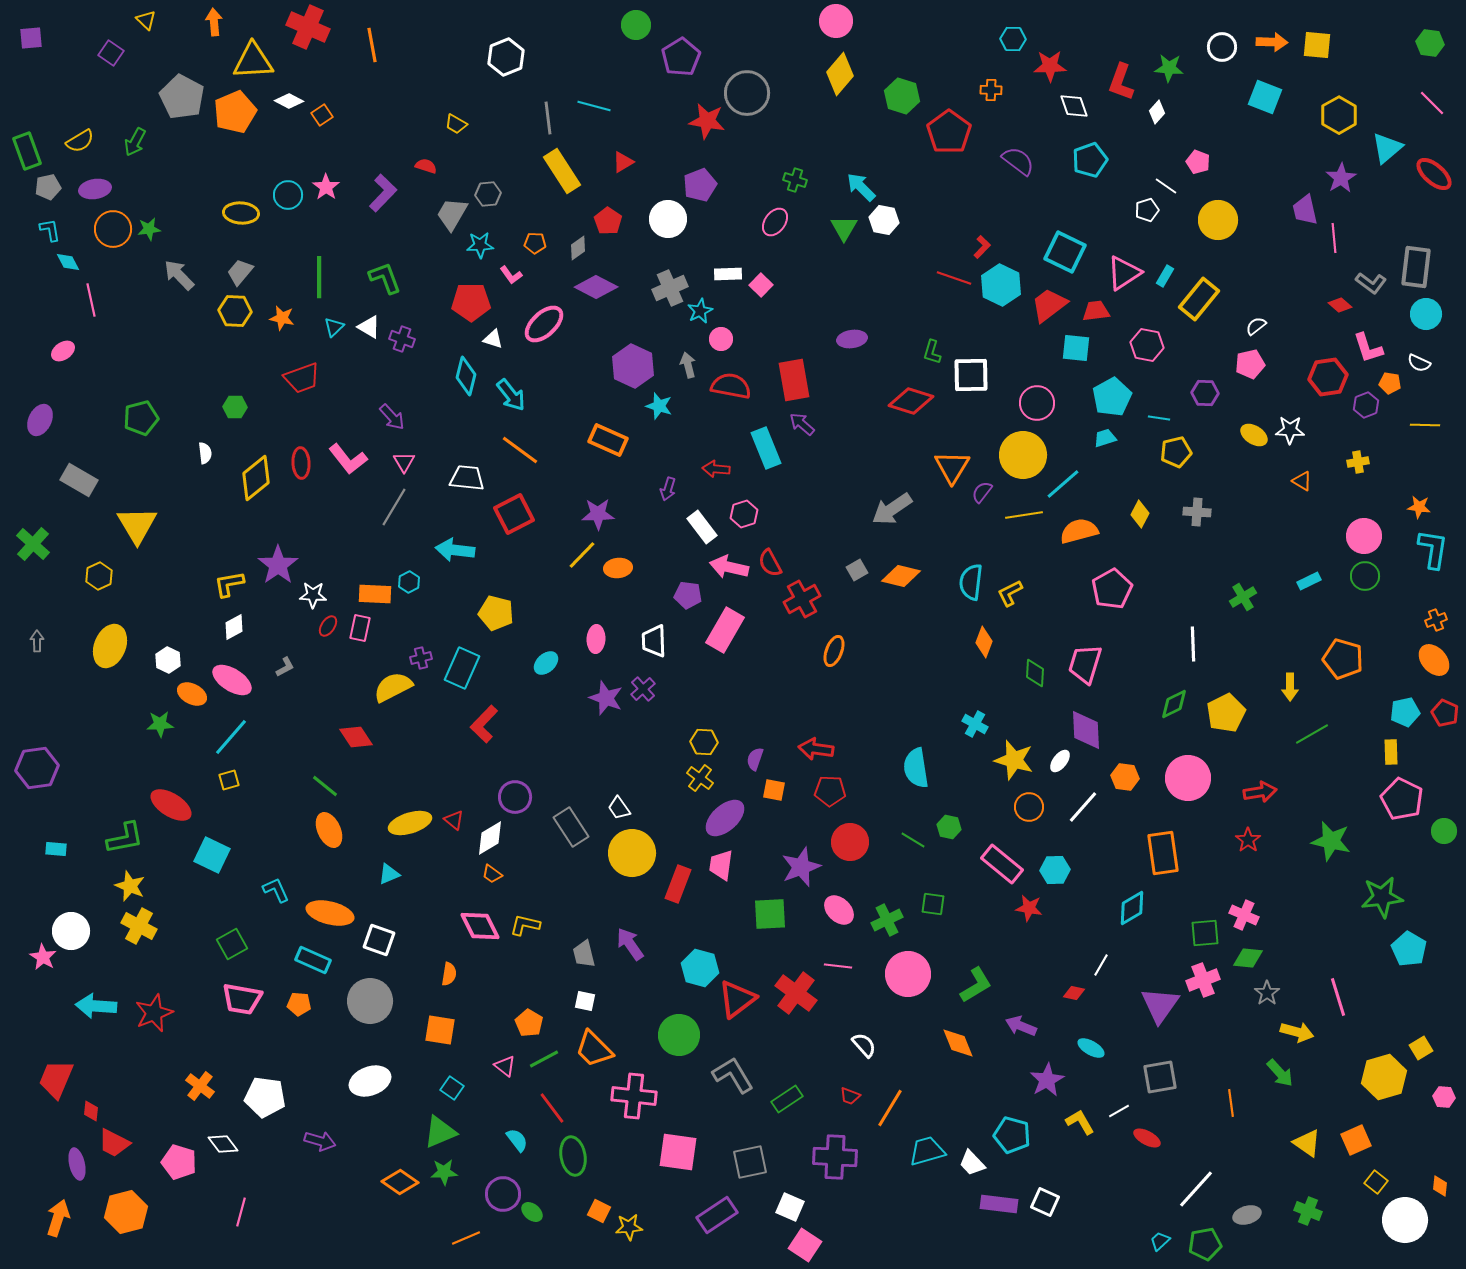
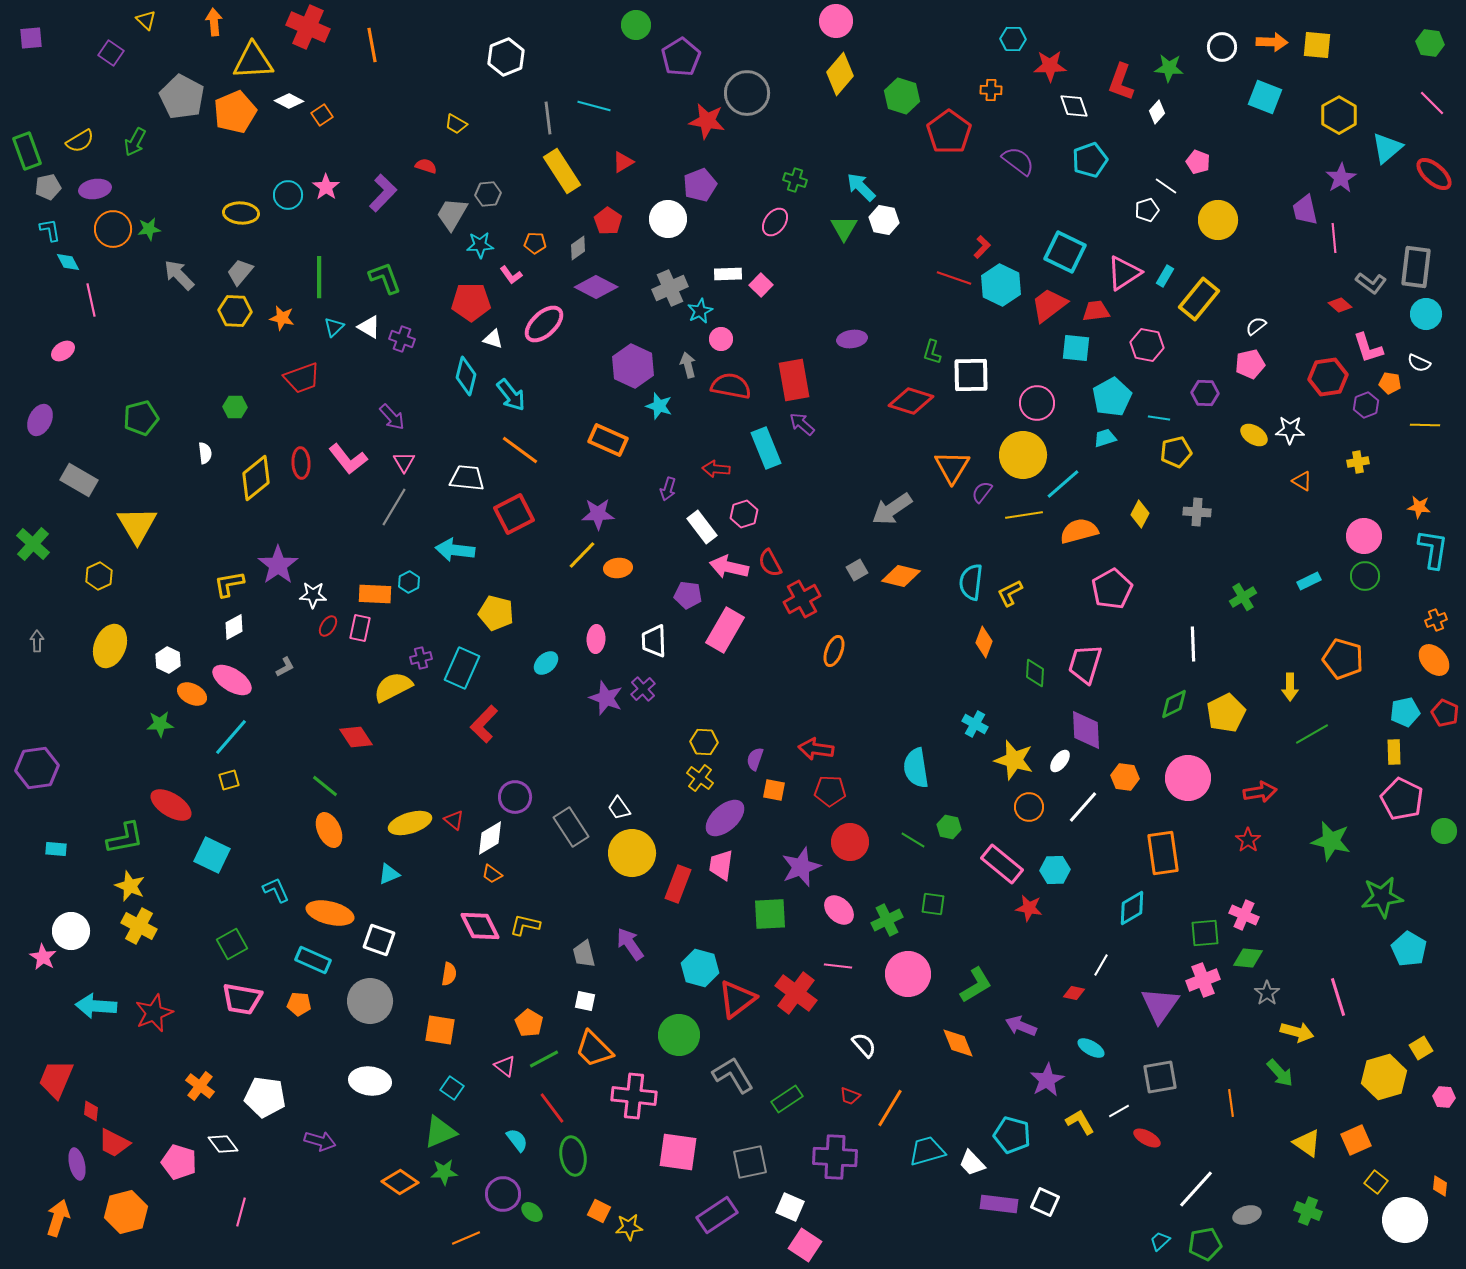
yellow rectangle at (1391, 752): moved 3 px right
white ellipse at (370, 1081): rotated 27 degrees clockwise
